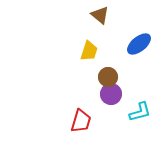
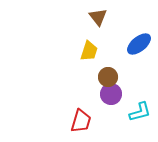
brown triangle: moved 2 px left, 2 px down; rotated 12 degrees clockwise
